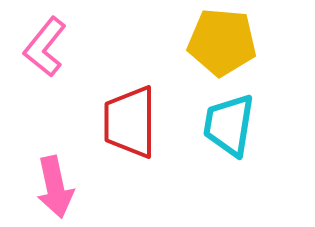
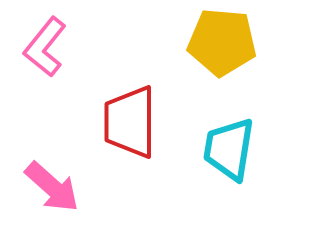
cyan trapezoid: moved 24 px down
pink arrow: moved 3 px left; rotated 36 degrees counterclockwise
